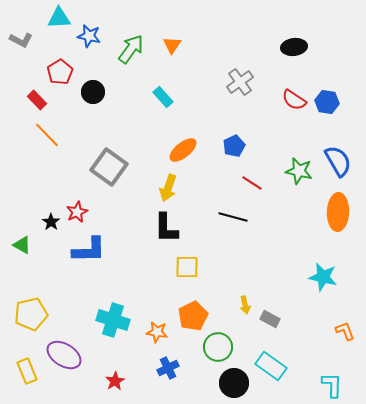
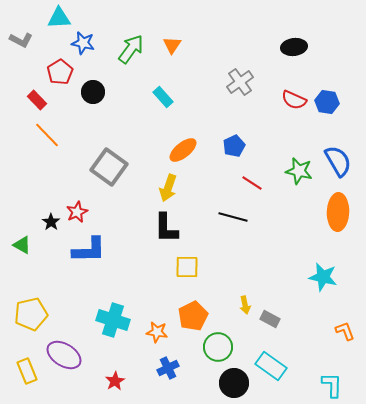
blue star at (89, 36): moved 6 px left, 7 px down
red semicircle at (294, 100): rotated 10 degrees counterclockwise
